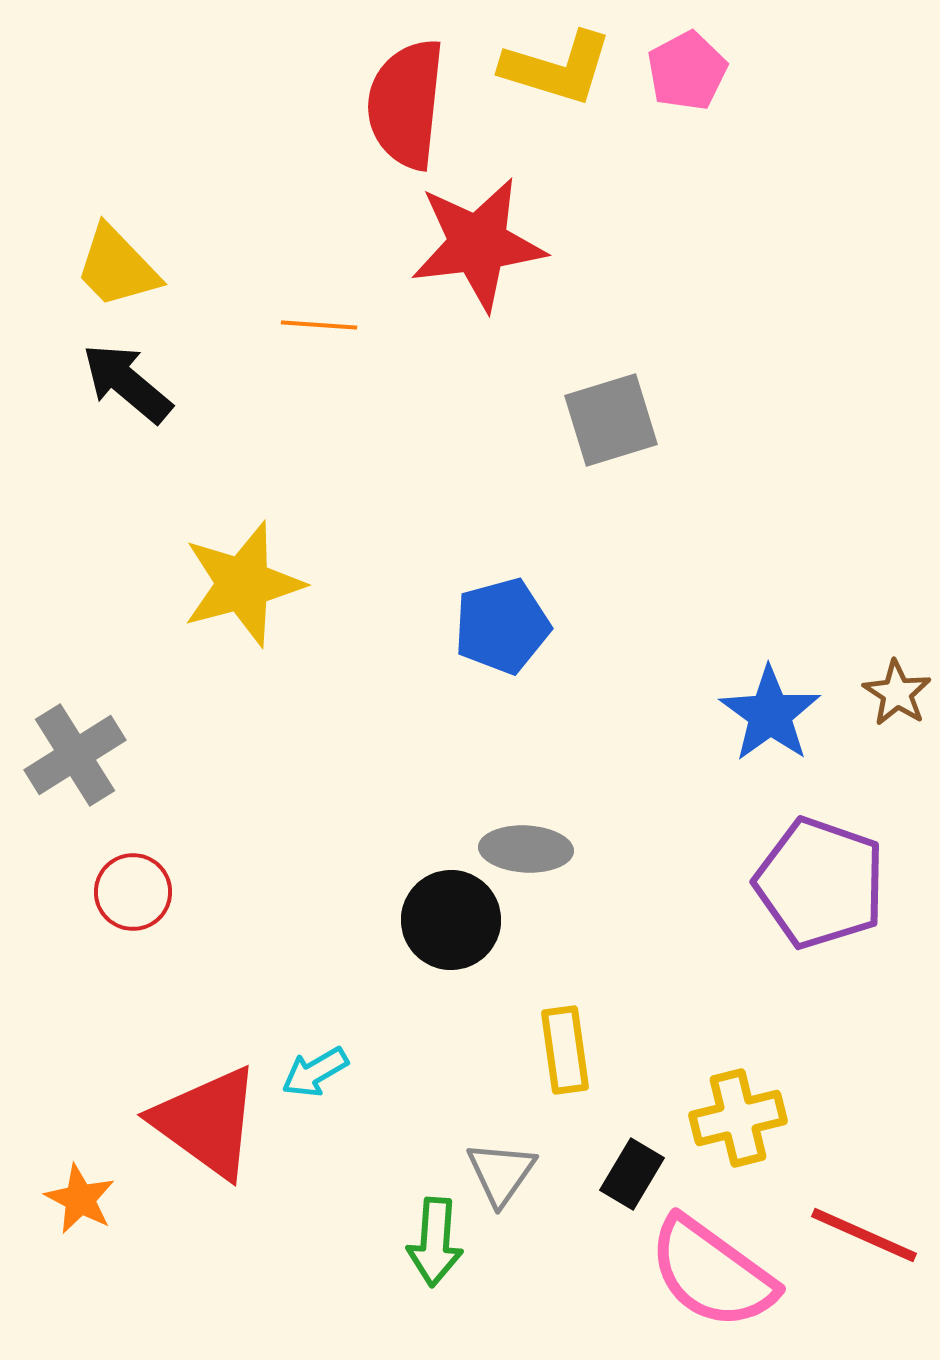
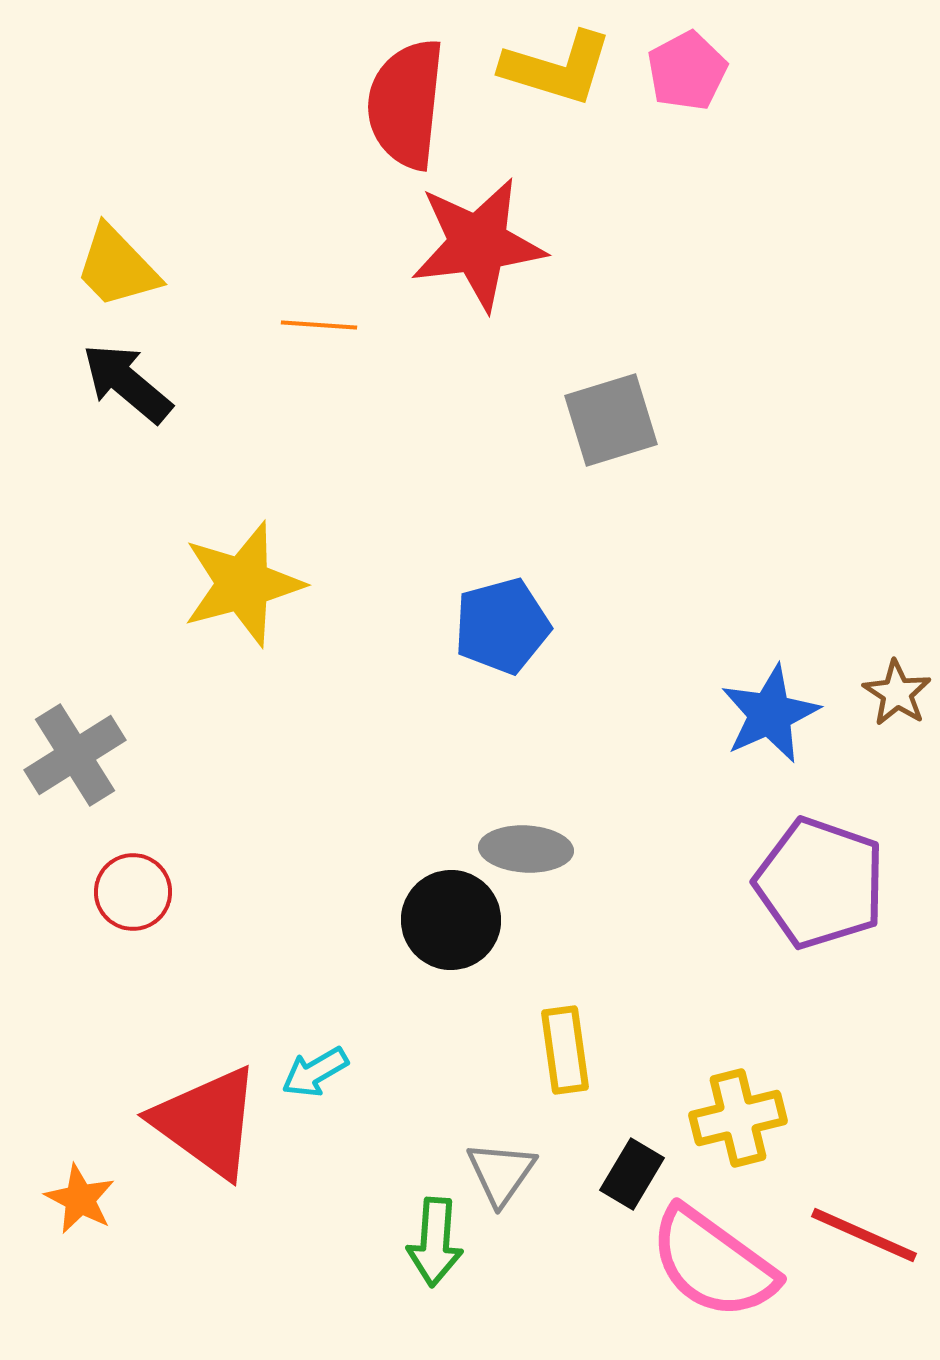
blue star: rotated 12 degrees clockwise
pink semicircle: moved 1 px right, 10 px up
